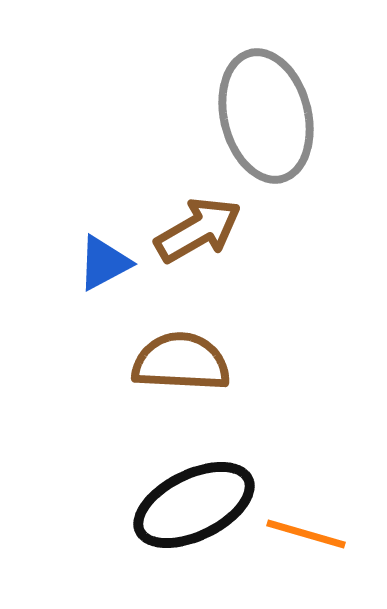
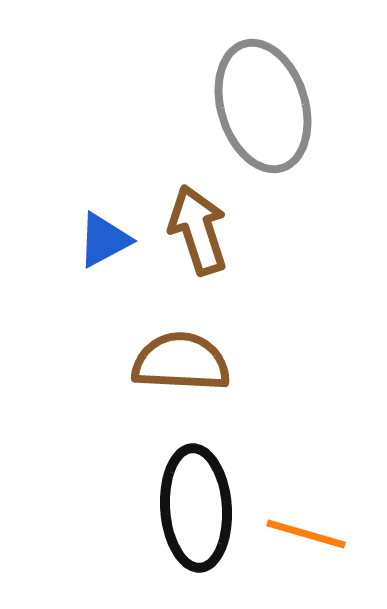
gray ellipse: moved 3 px left, 10 px up; rotated 3 degrees counterclockwise
brown arrow: rotated 78 degrees counterclockwise
blue triangle: moved 23 px up
black ellipse: moved 2 px right, 3 px down; rotated 68 degrees counterclockwise
